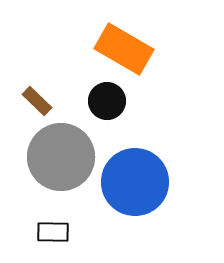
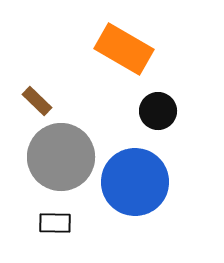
black circle: moved 51 px right, 10 px down
black rectangle: moved 2 px right, 9 px up
